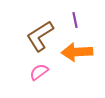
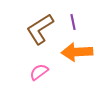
purple line: moved 2 px left, 2 px down
brown L-shape: moved 7 px up
